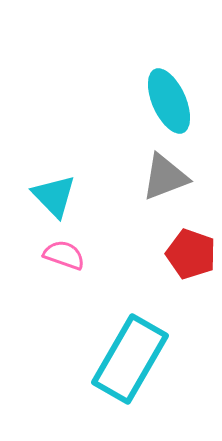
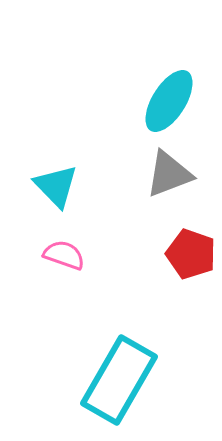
cyan ellipse: rotated 56 degrees clockwise
gray triangle: moved 4 px right, 3 px up
cyan triangle: moved 2 px right, 10 px up
cyan rectangle: moved 11 px left, 21 px down
